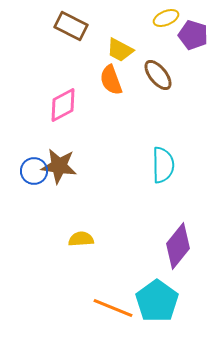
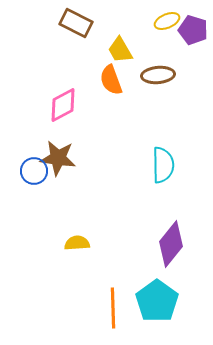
yellow ellipse: moved 1 px right, 3 px down
brown rectangle: moved 5 px right, 3 px up
purple pentagon: moved 5 px up
yellow trapezoid: rotated 32 degrees clockwise
brown ellipse: rotated 56 degrees counterclockwise
brown star: moved 1 px left, 8 px up
yellow semicircle: moved 4 px left, 4 px down
purple diamond: moved 7 px left, 2 px up
orange line: rotated 66 degrees clockwise
